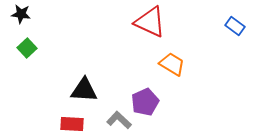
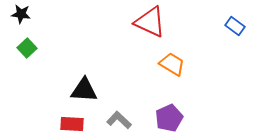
purple pentagon: moved 24 px right, 16 px down
